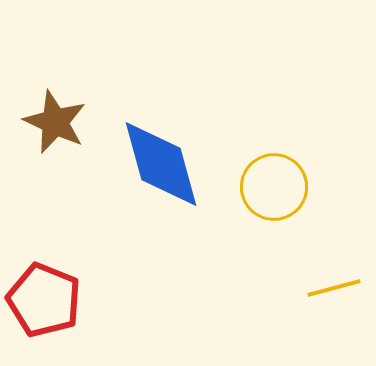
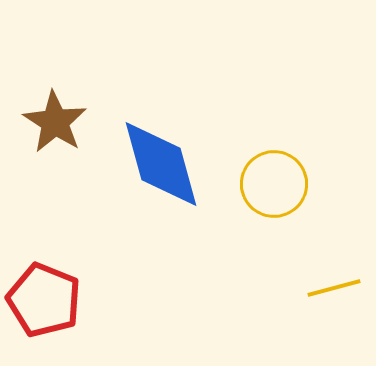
brown star: rotated 8 degrees clockwise
yellow circle: moved 3 px up
